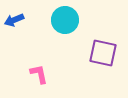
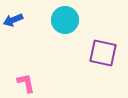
blue arrow: moved 1 px left
pink L-shape: moved 13 px left, 9 px down
